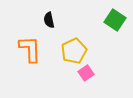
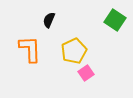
black semicircle: rotated 35 degrees clockwise
